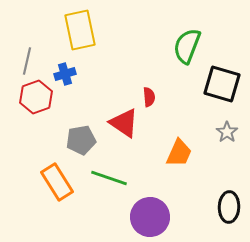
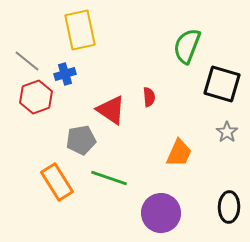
gray line: rotated 64 degrees counterclockwise
red triangle: moved 13 px left, 13 px up
purple circle: moved 11 px right, 4 px up
